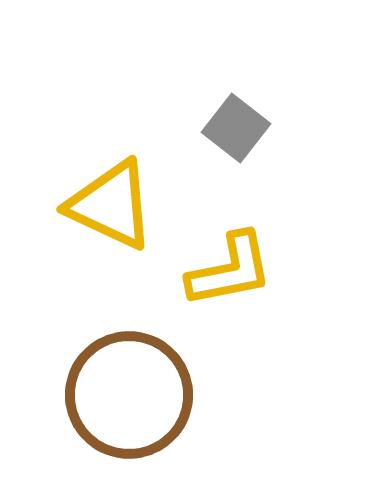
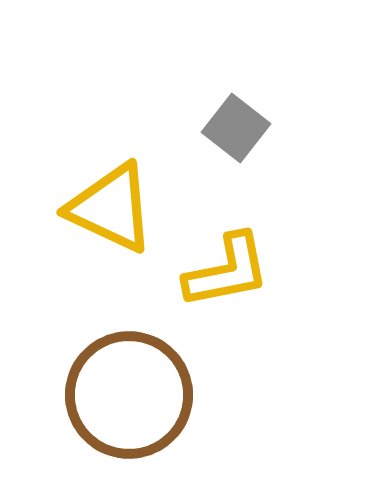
yellow triangle: moved 3 px down
yellow L-shape: moved 3 px left, 1 px down
